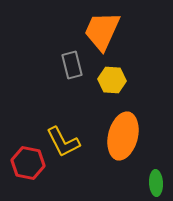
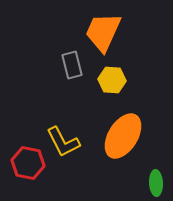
orange trapezoid: moved 1 px right, 1 px down
orange ellipse: rotated 18 degrees clockwise
